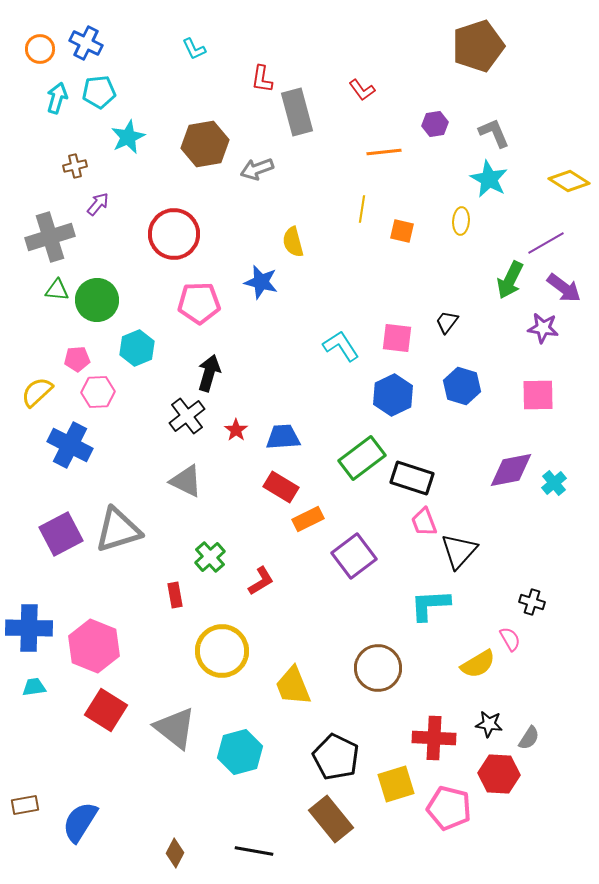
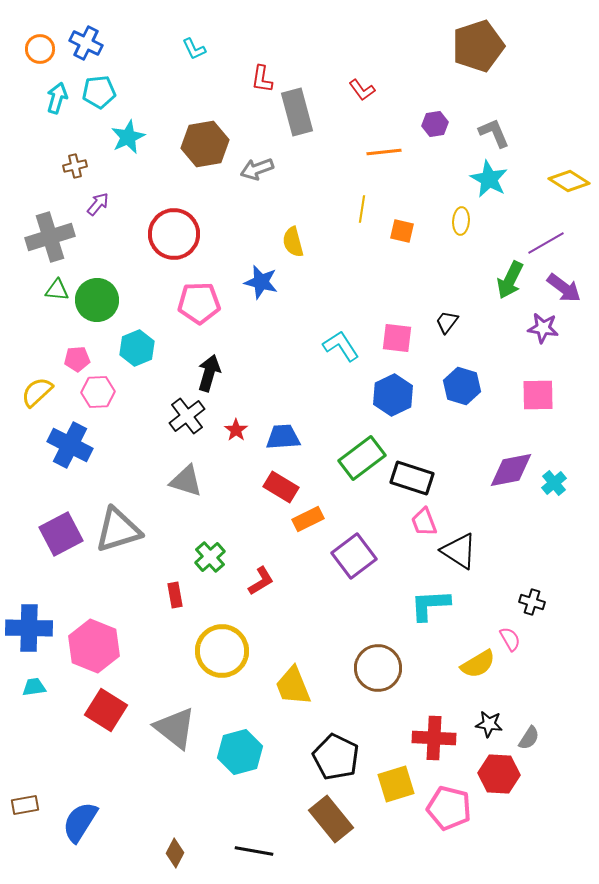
gray triangle at (186, 481): rotated 9 degrees counterclockwise
black triangle at (459, 551): rotated 39 degrees counterclockwise
